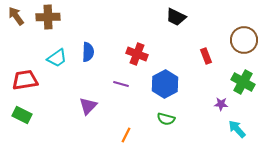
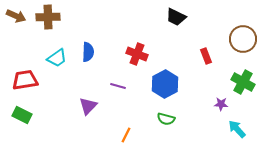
brown arrow: rotated 150 degrees clockwise
brown circle: moved 1 px left, 1 px up
purple line: moved 3 px left, 2 px down
